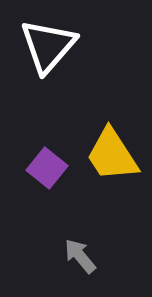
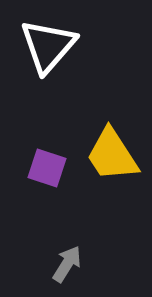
purple square: rotated 21 degrees counterclockwise
gray arrow: moved 13 px left, 8 px down; rotated 72 degrees clockwise
